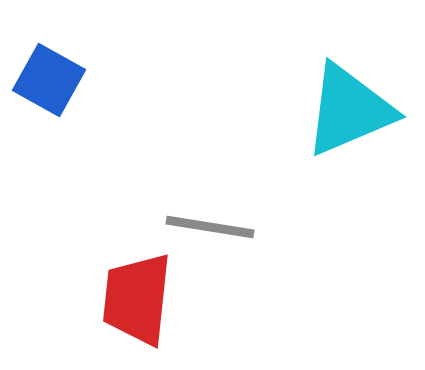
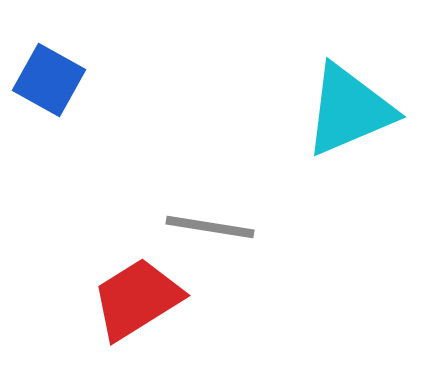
red trapezoid: rotated 52 degrees clockwise
